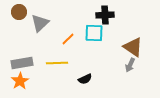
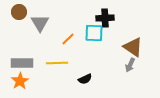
black cross: moved 3 px down
gray triangle: rotated 18 degrees counterclockwise
gray rectangle: rotated 10 degrees clockwise
